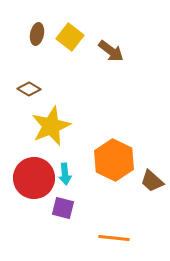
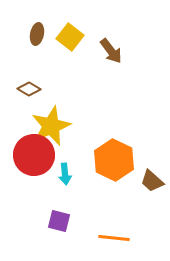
brown arrow: rotated 16 degrees clockwise
red circle: moved 23 px up
purple square: moved 4 px left, 13 px down
